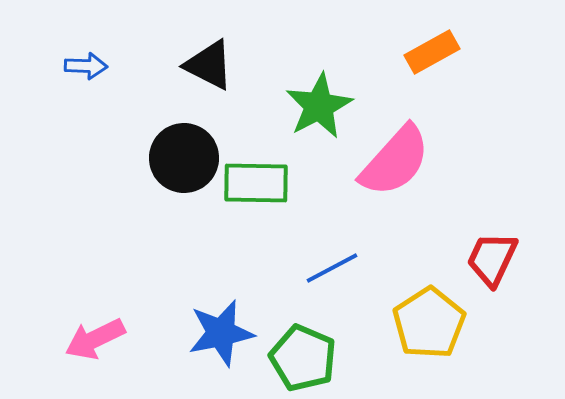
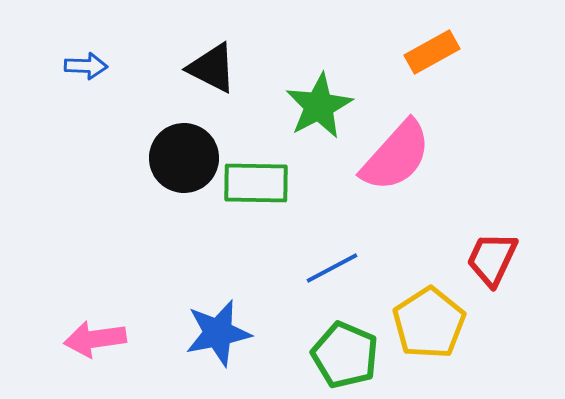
black triangle: moved 3 px right, 3 px down
pink semicircle: moved 1 px right, 5 px up
blue star: moved 3 px left
pink arrow: rotated 18 degrees clockwise
green pentagon: moved 42 px right, 3 px up
